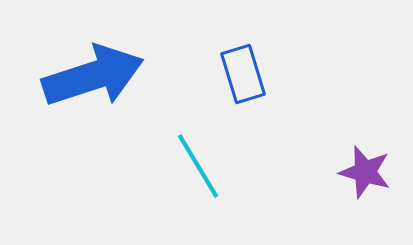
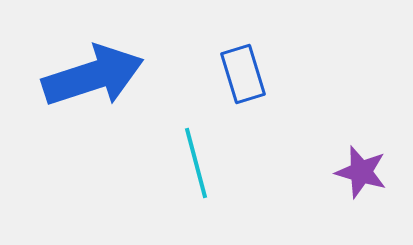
cyan line: moved 2 px left, 3 px up; rotated 16 degrees clockwise
purple star: moved 4 px left
